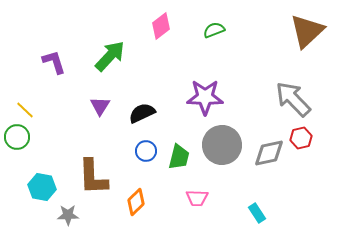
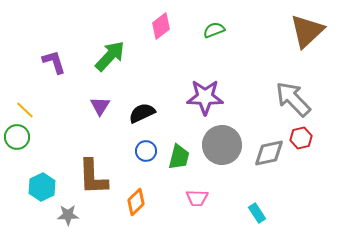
cyan hexagon: rotated 24 degrees clockwise
